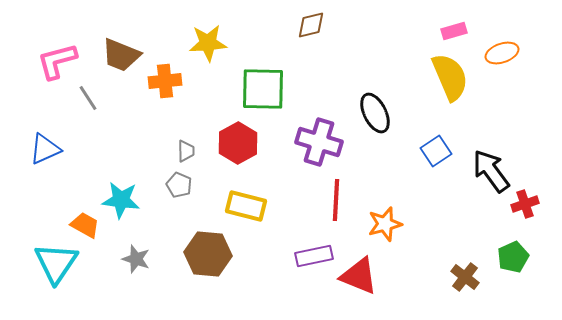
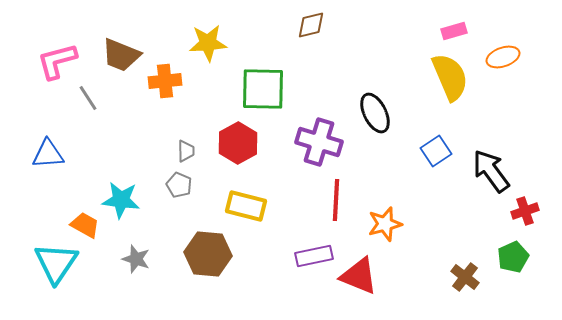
orange ellipse: moved 1 px right, 4 px down
blue triangle: moved 3 px right, 5 px down; rotated 20 degrees clockwise
red cross: moved 7 px down
